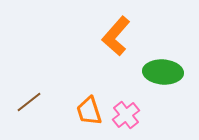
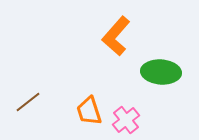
green ellipse: moved 2 px left
brown line: moved 1 px left
pink cross: moved 5 px down
